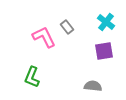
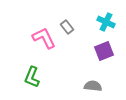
cyan cross: rotated 12 degrees counterclockwise
pink L-shape: moved 1 px down
purple square: rotated 12 degrees counterclockwise
